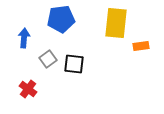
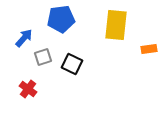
yellow rectangle: moved 2 px down
blue arrow: rotated 36 degrees clockwise
orange rectangle: moved 8 px right, 3 px down
gray square: moved 5 px left, 2 px up; rotated 18 degrees clockwise
black square: moved 2 px left; rotated 20 degrees clockwise
